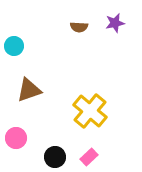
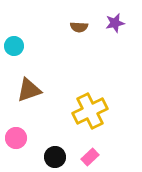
yellow cross: rotated 24 degrees clockwise
pink rectangle: moved 1 px right
